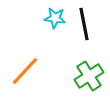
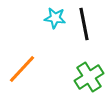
orange line: moved 3 px left, 2 px up
green cross: moved 1 px down
